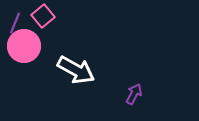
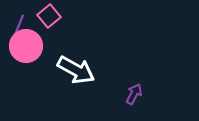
pink square: moved 6 px right
purple line: moved 4 px right, 2 px down
pink circle: moved 2 px right
